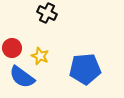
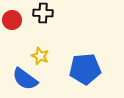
black cross: moved 4 px left; rotated 24 degrees counterclockwise
red circle: moved 28 px up
blue semicircle: moved 3 px right, 2 px down
